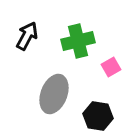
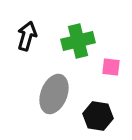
black arrow: rotated 12 degrees counterclockwise
pink square: rotated 36 degrees clockwise
